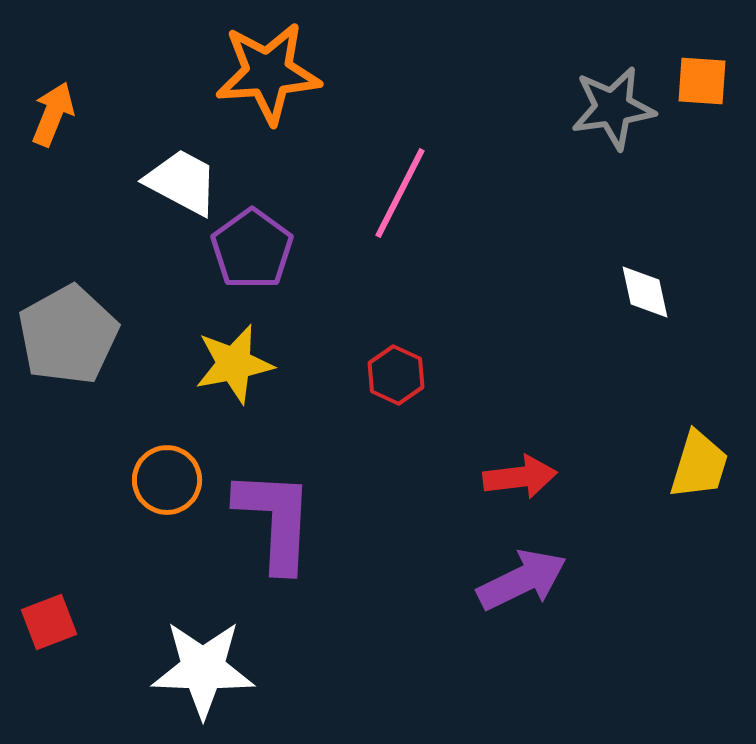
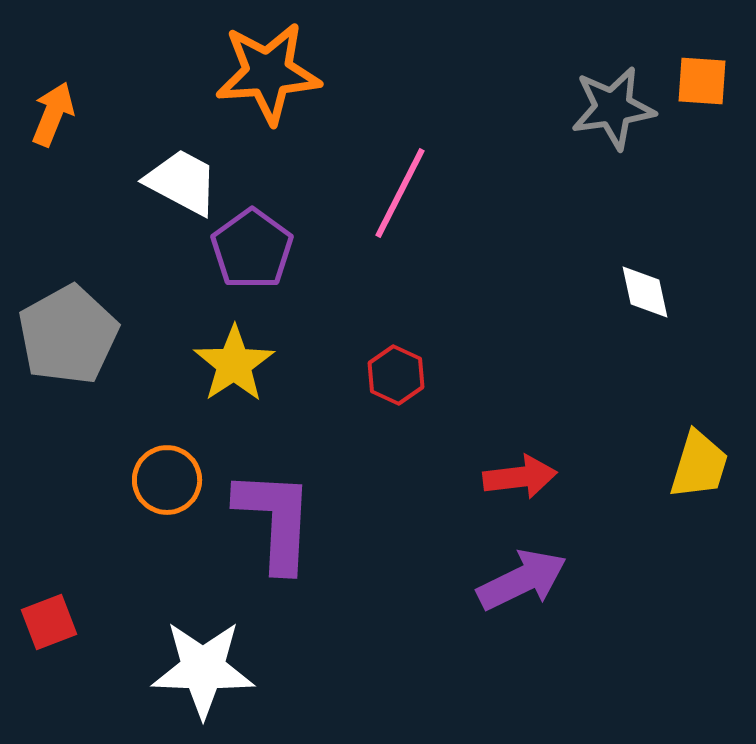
yellow star: rotated 22 degrees counterclockwise
